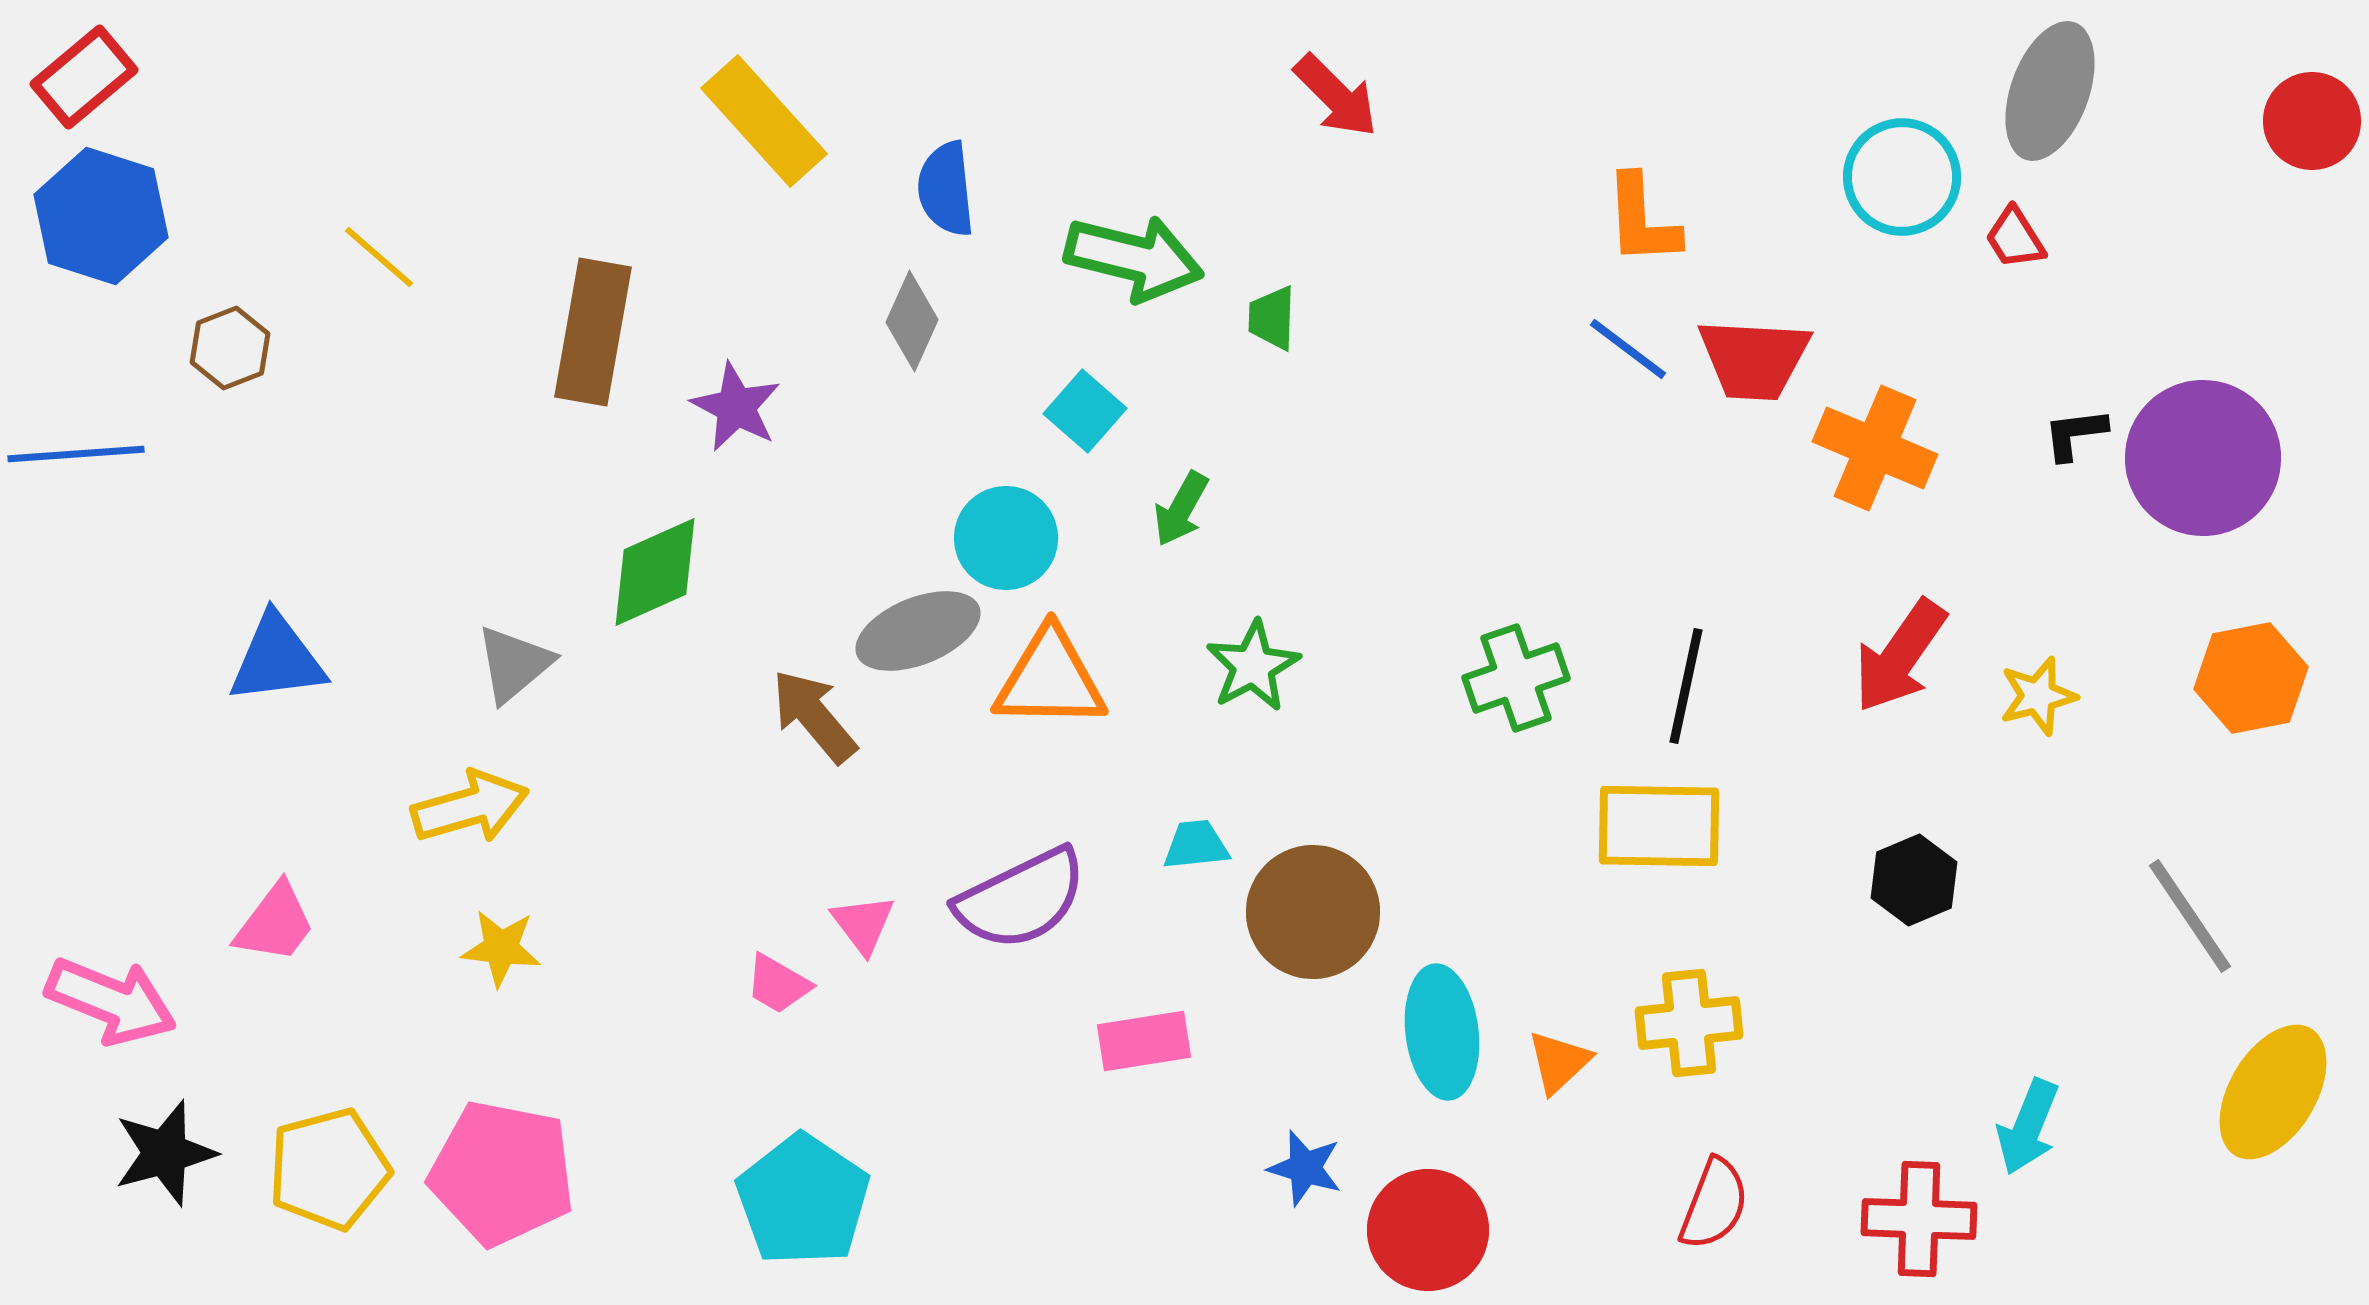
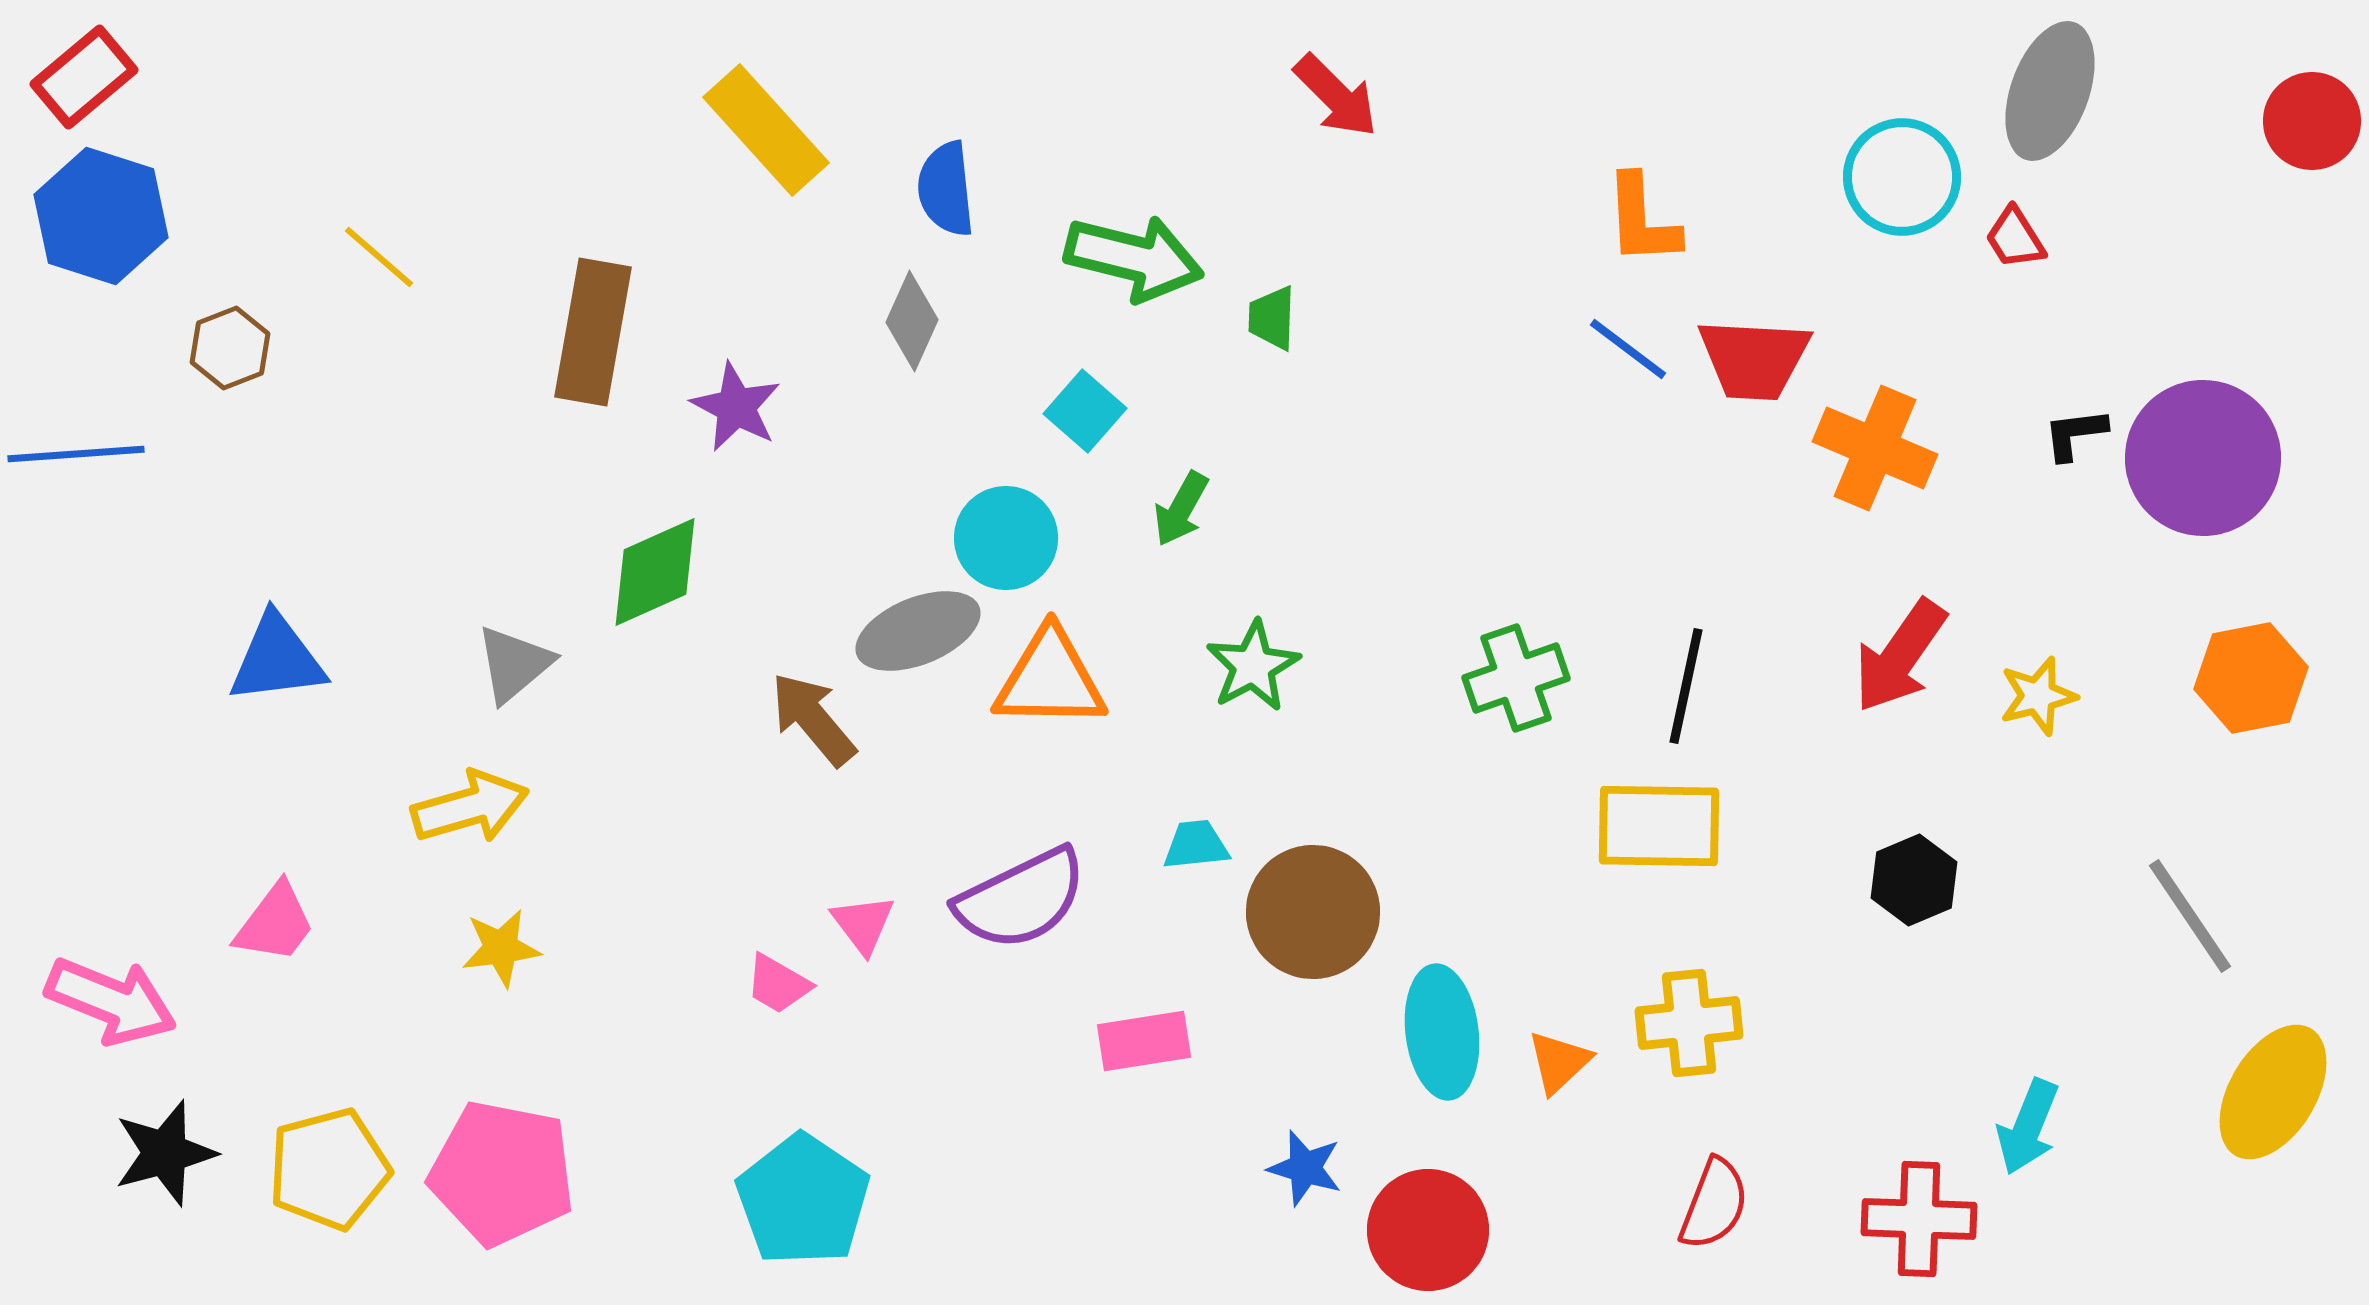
yellow rectangle at (764, 121): moved 2 px right, 9 px down
brown arrow at (814, 716): moved 1 px left, 3 px down
yellow star at (501, 948): rotated 14 degrees counterclockwise
